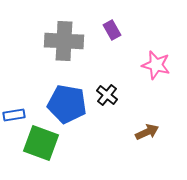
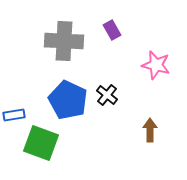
blue pentagon: moved 1 px right, 4 px up; rotated 15 degrees clockwise
brown arrow: moved 3 px right, 2 px up; rotated 65 degrees counterclockwise
